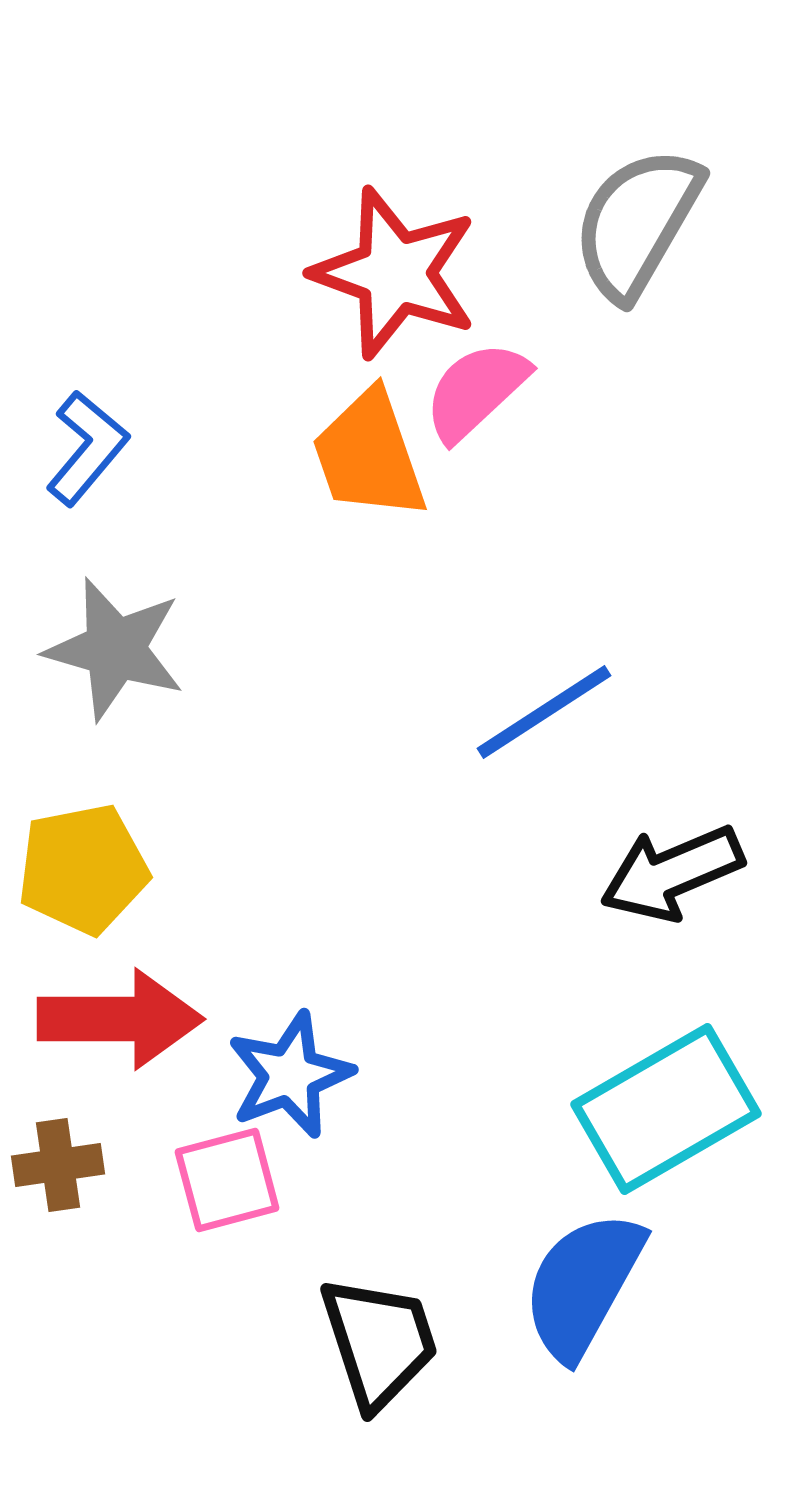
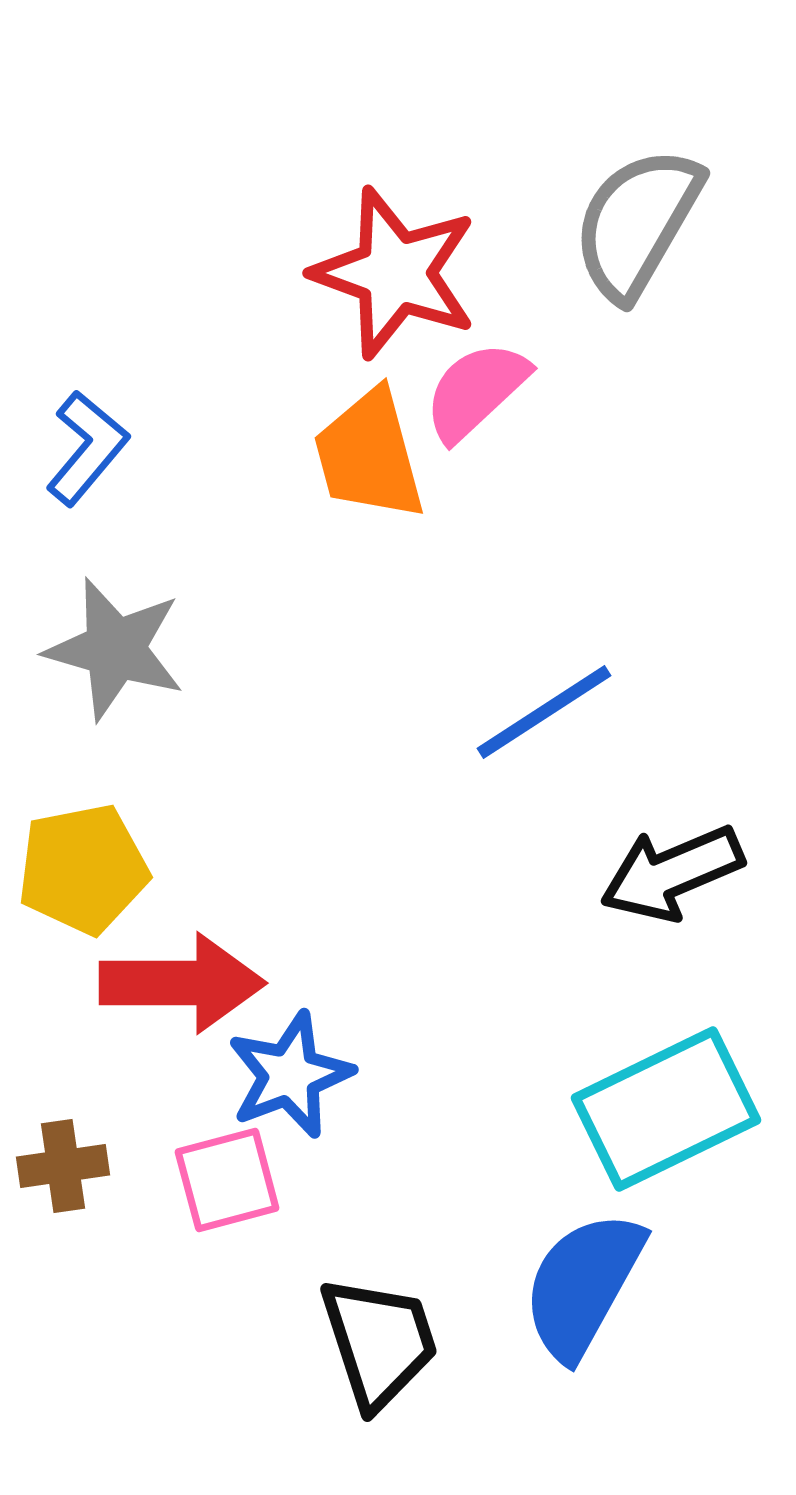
orange trapezoid: rotated 4 degrees clockwise
red arrow: moved 62 px right, 36 px up
cyan rectangle: rotated 4 degrees clockwise
brown cross: moved 5 px right, 1 px down
